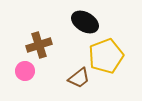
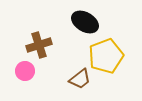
brown trapezoid: moved 1 px right, 1 px down
